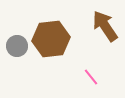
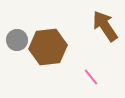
brown hexagon: moved 3 px left, 8 px down
gray circle: moved 6 px up
